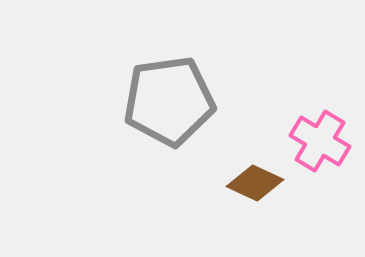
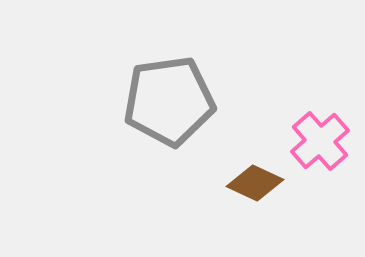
pink cross: rotated 18 degrees clockwise
